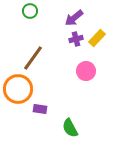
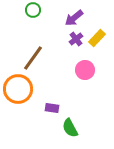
green circle: moved 3 px right, 1 px up
purple cross: rotated 24 degrees counterclockwise
pink circle: moved 1 px left, 1 px up
purple rectangle: moved 12 px right, 1 px up
